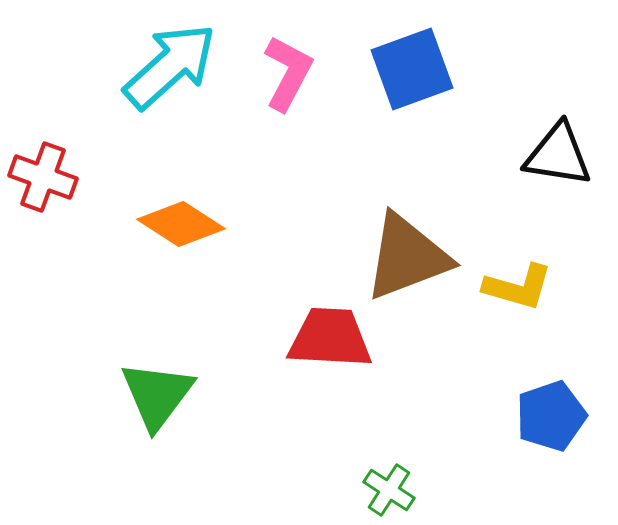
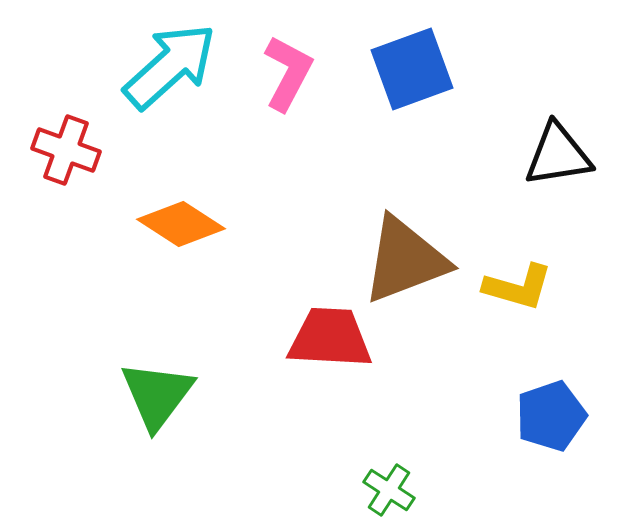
black triangle: rotated 18 degrees counterclockwise
red cross: moved 23 px right, 27 px up
brown triangle: moved 2 px left, 3 px down
